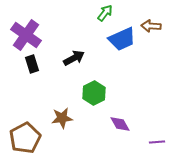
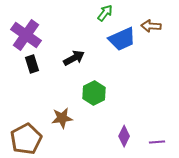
purple diamond: moved 4 px right, 12 px down; rotated 55 degrees clockwise
brown pentagon: moved 1 px right, 1 px down
